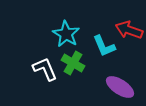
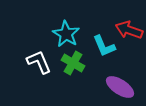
white L-shape: moved 6 px left, 7 px up
